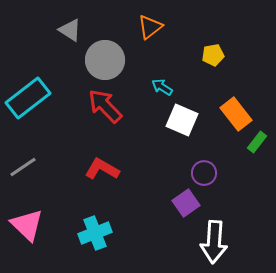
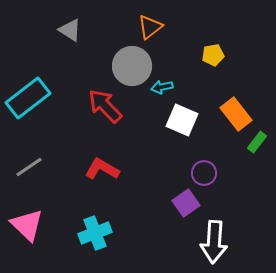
gray circle: moved 27 px right, 6 px down
cyan arrow: rotated 45 degrees counterclockwise
gray line: moved 6 px right
